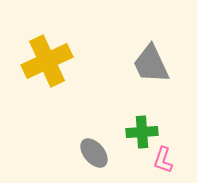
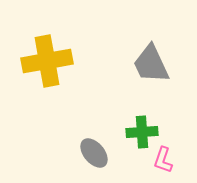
yellow cross: rotated 15 degrees clockwise
